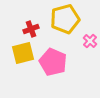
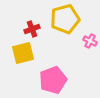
red cross: moved 1 px right
pink cross: rotated 16 degrees counterclockwise
pink pentagon: moved 18 px down; rotated 28 degrees clockwise
